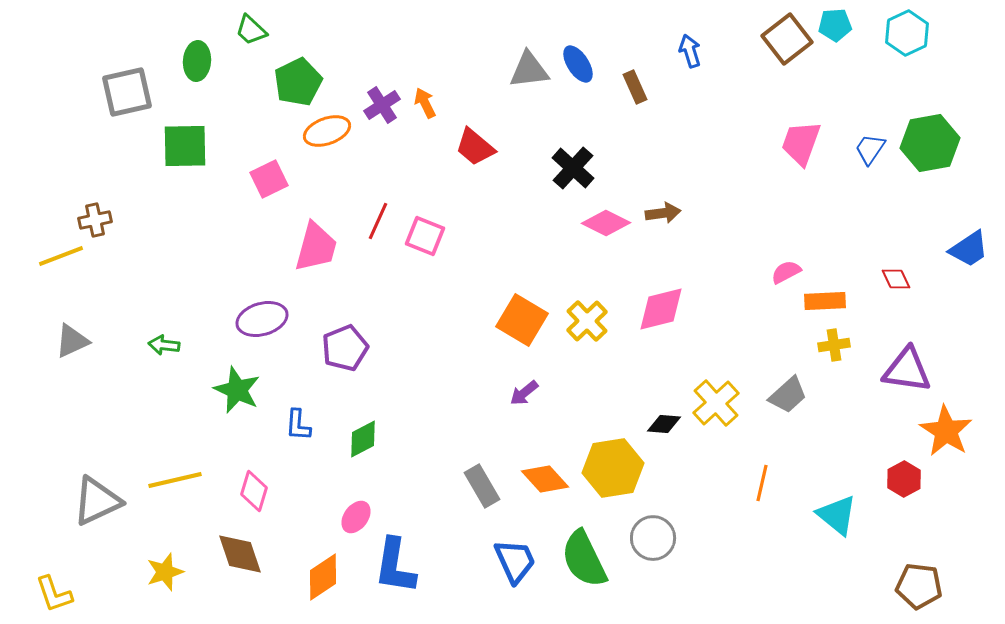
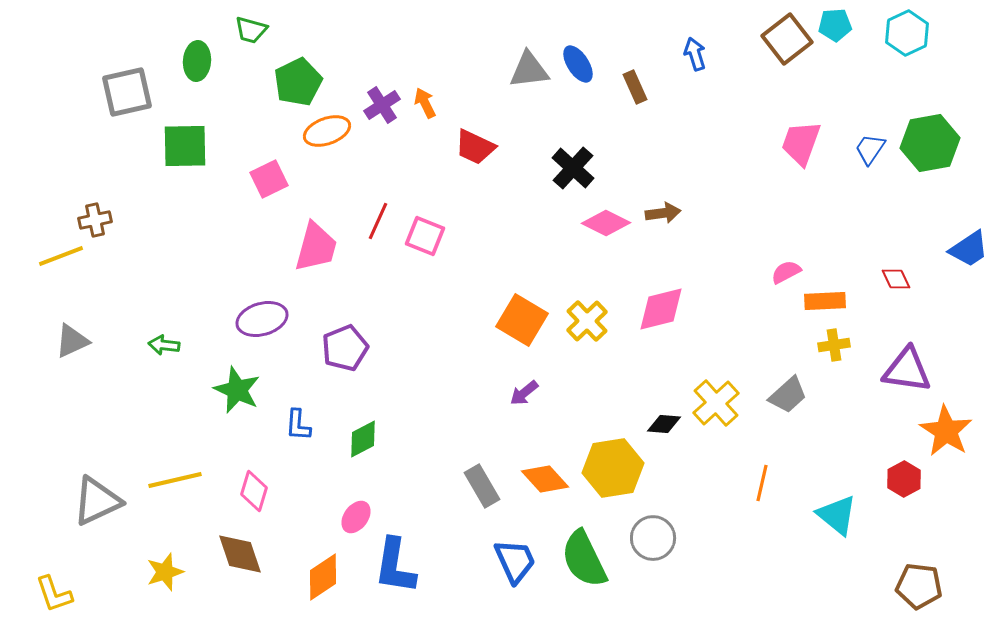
green trapezoid at (251, 30): rotated 28 degrees counterclockwise
blue arrow at (690, 51): moved 5 px right, 3 px down
red trapezoid at (475, 147): rotated 15 degrees counterclockwise
